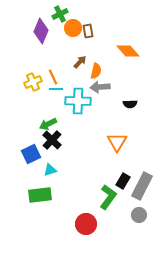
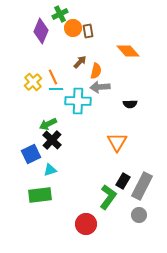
yellow cross: rotated 18 degrees counterclockwise
